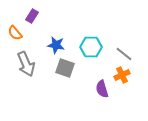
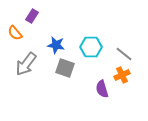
gray arrow: rotated 60 degrees clockwise
